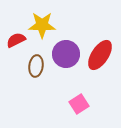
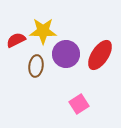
yellow star: moved 1 px right, 6 px down
